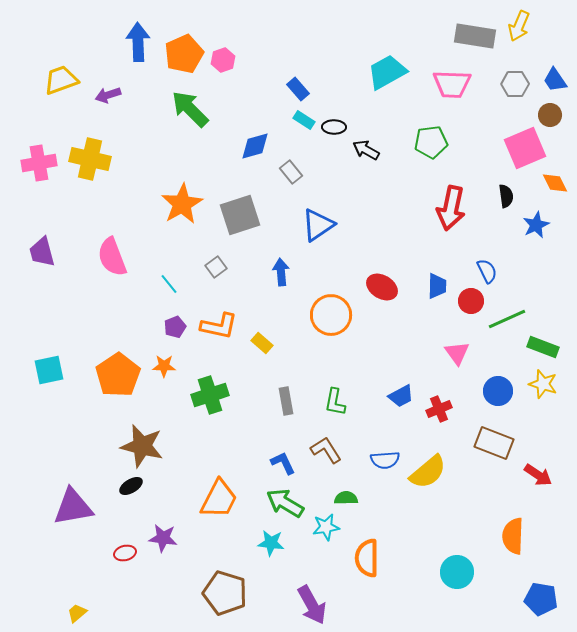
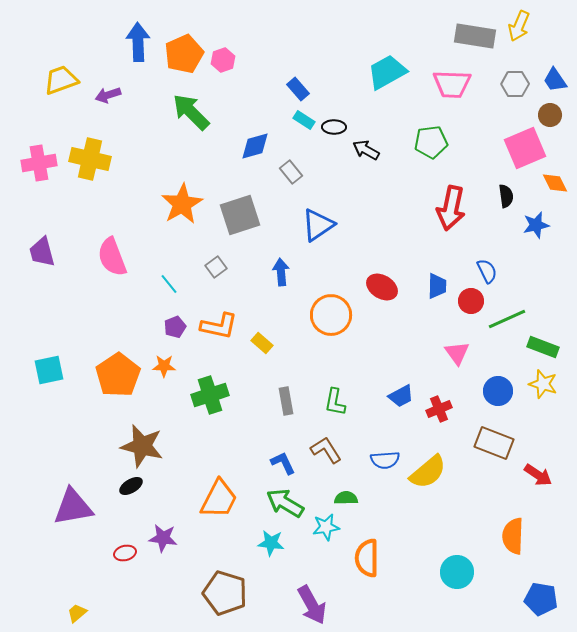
green arrow at (190, 109): moved 1 px right, 3 px down
blue star at (536, 225): rotated 12 degrees clockwise
